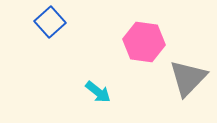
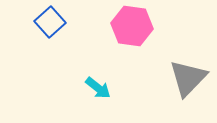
pink hexagon: moved 12 px left, 16 px up
cyan arrow: moved 4 px up
